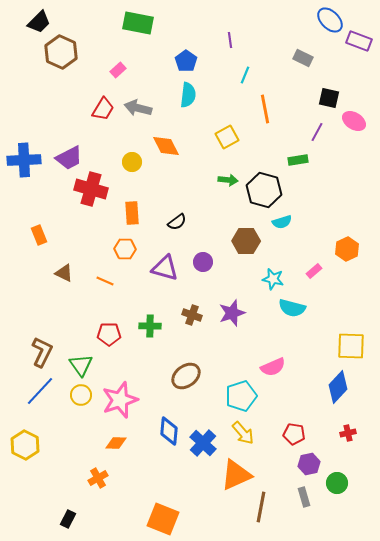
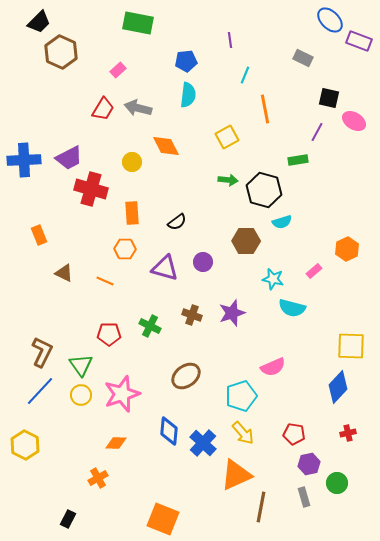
blue pentagon at (186, 61): rotated 30 degrees clockwise
green cross at (150, 326): rotated 25 degrees clockwise
pink star at (120, 400): moved 2 px right, 6 px up
